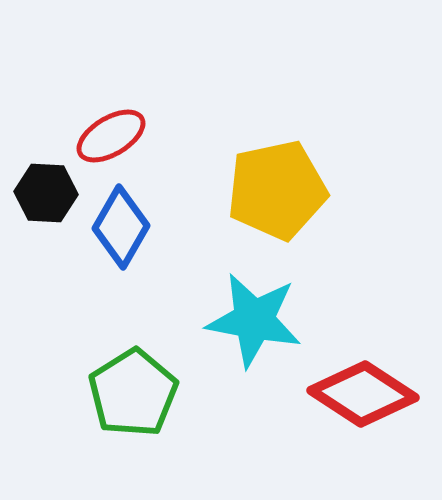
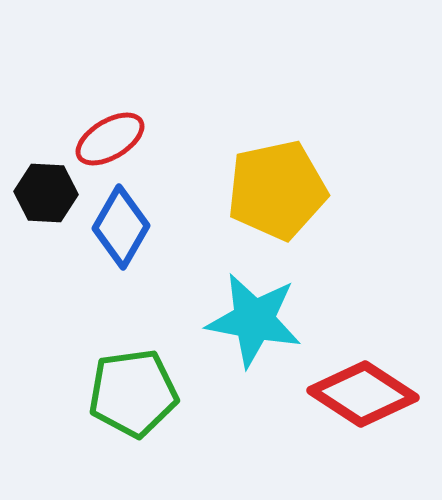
red ellipse: moved 1 px left, 3 px down
green pentagon: rotated 24 degrees clockwise
